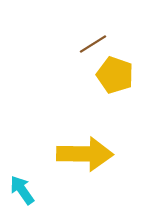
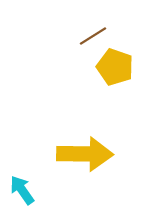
brown line: moved 8 px up
yellow pentagon: moved 8 px up
